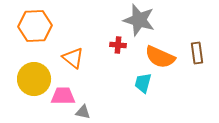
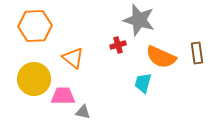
red cross: rotated 21 degrees counterclockwise
orange semicircle: moved 1 px right
